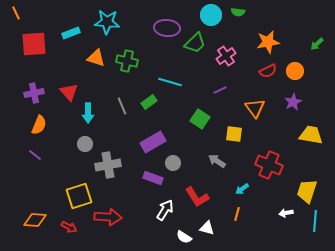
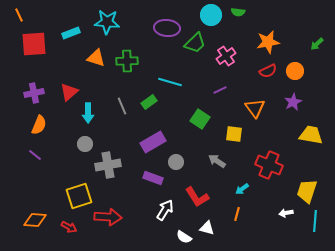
orange line at (16, 13): moved 3 px right, 2 px down
green cross at (127, 61): rotated 15 degrees counterclockwise
red triangle at (69, 92): rotated 30 degrees clockwise
gray circle at (173, 163): moved 3 px right, 1 px up
